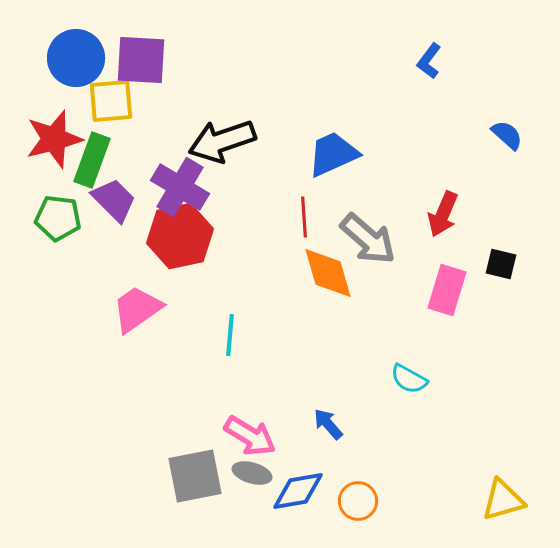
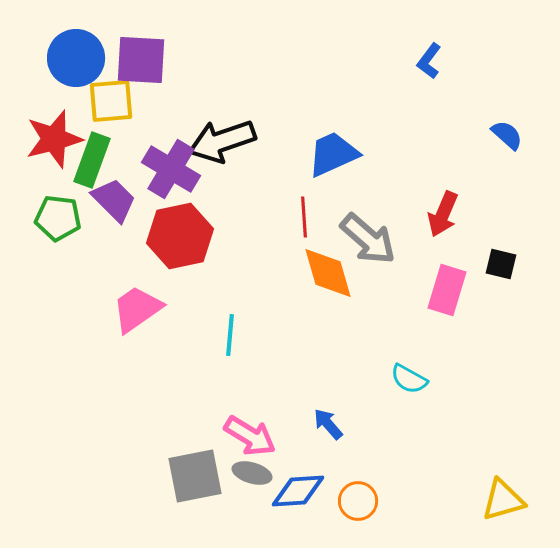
purple cross: moved 9 px left, 18 px up
blue diamond: rotated 6 degrees clockwise
